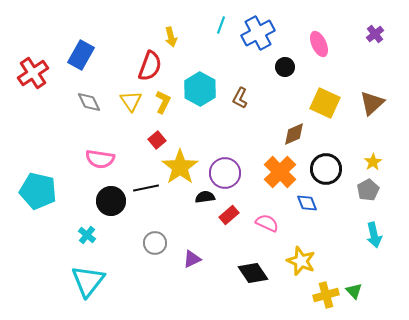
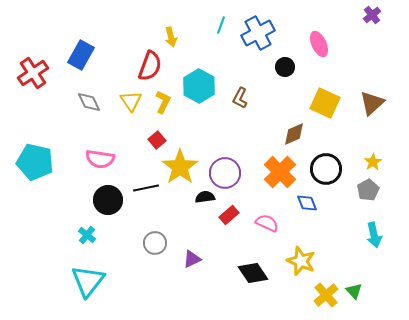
purple cross at (375, 34): moved 3 px left, 19 px up
cyan hexagon at (200, 89): moved 1 px left, 3 px up
cyan pentagon at (38, 191): moved 3 px left, 29 px up
black circle at (111, 201): moved 3 px left, 1 px up
yellow cross at (326, 295): rotated 25 degrees counterclockwise
